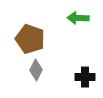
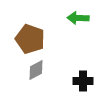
gray diamond: rotated 35 degrees clockwise
black cross: moved 2 px left, 4 px down
